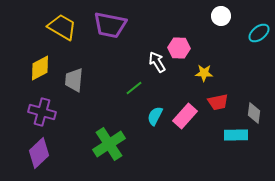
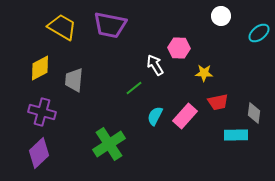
white arrow: moved 2 px left, 3 px down
